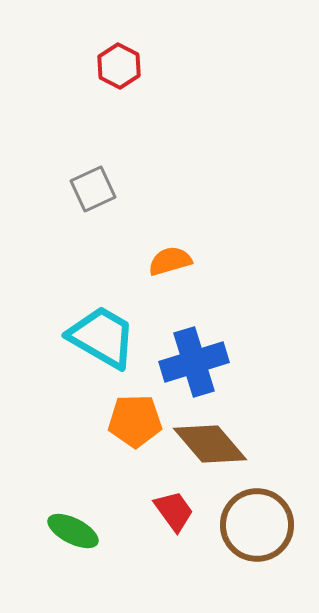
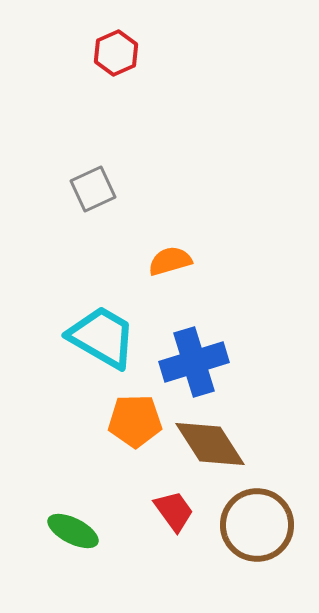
red hexagon: moved 3 px left, 13 px up; rotated 9 degrees clockwise
brown diamond: rotated 8 degrees clockwise
